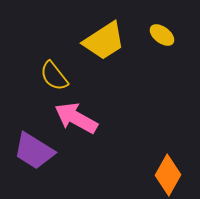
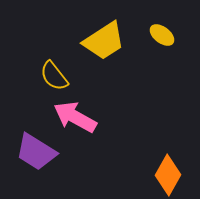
pink arrow: moved 1 px left, 1 px up
purple trapezoid: moved 2 px right, 1 px down
